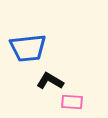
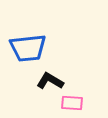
pink rectangle: moved 1 px down
